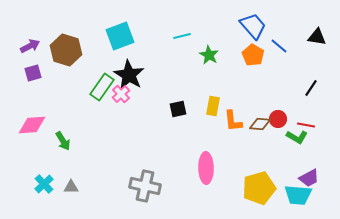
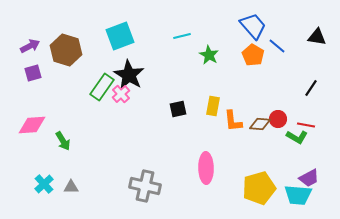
blue line: moved 2 px left
